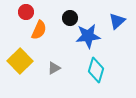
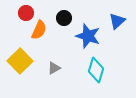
red circle: moved 1 px down
black circle: moved 6 px left
blue star: rotated 25 degrees clockwise
